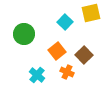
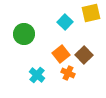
orange square: moved 4 px right, 3 px down
orange cross: moved 1 px right, 1 px down
